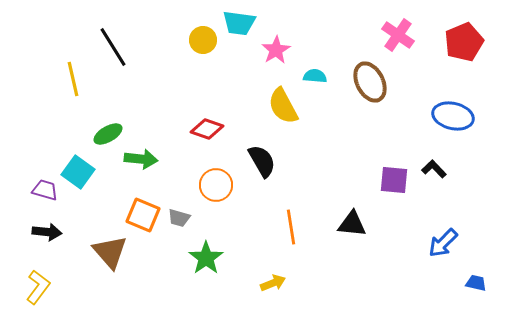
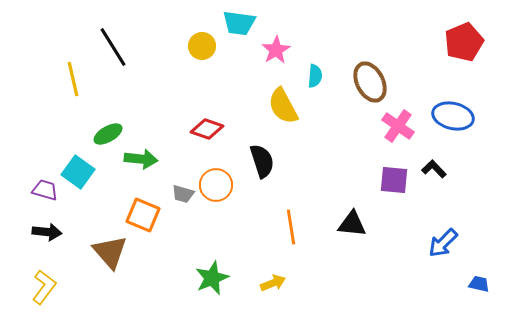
pink cross: moved 91 px down
yellow circle: moved 1 px left, 6 px down
cyan semicircle: rotated 90 degrees clockwise
black semicircle: rotated 12 degrees clockwise
gray trapezoid: moved 4 px right, 24 px up
green star: moved 6 px right, 20 px down; rotated 12 degrees clockwise
blue trapezoid: moved 3 px right, 1 px down
yellow L-shape: moved 6 px right
